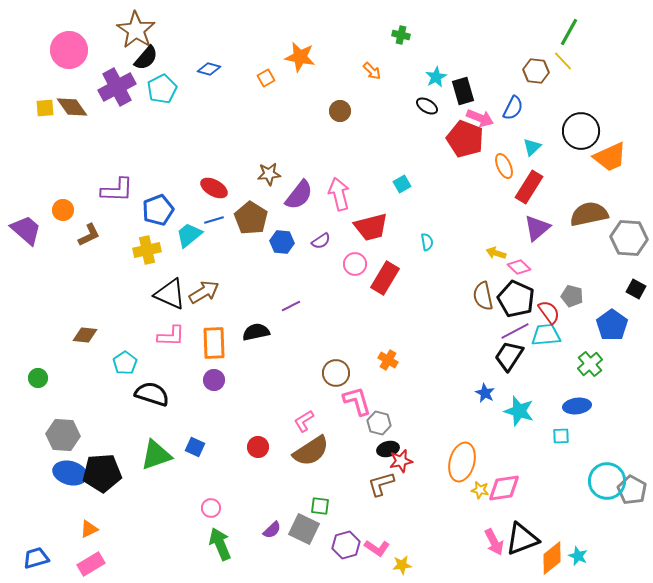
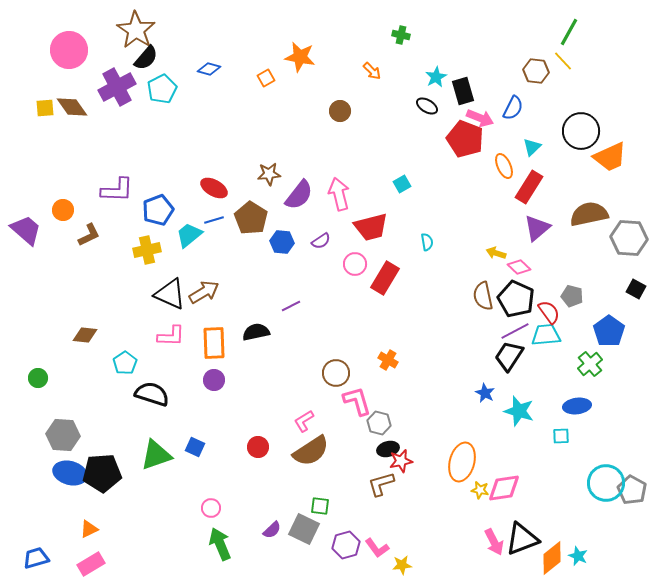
blue pentagon at (612, 325): moved 3 px left, 6 px down
cyan circle at (607, 481): moved 1 px left, 2 px down
pink L-shape at (377, 548): rotated 20 degrees clockwise
